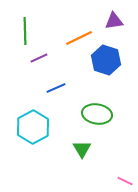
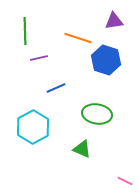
orange line: moved 1 px left; rotated 44 degrees clockwise
purple line: rotated 12 degrees clockwise
green triangle: rotated 36 degrees counterclockwise
